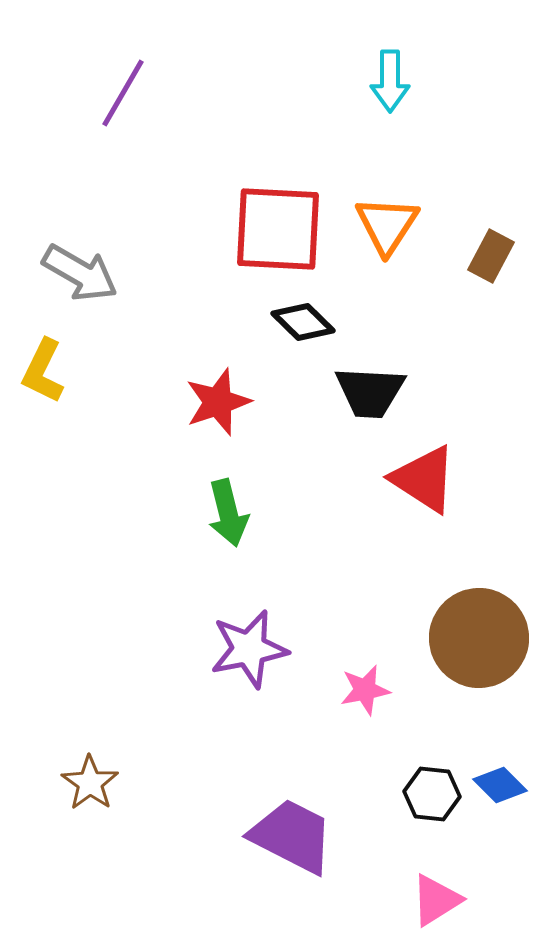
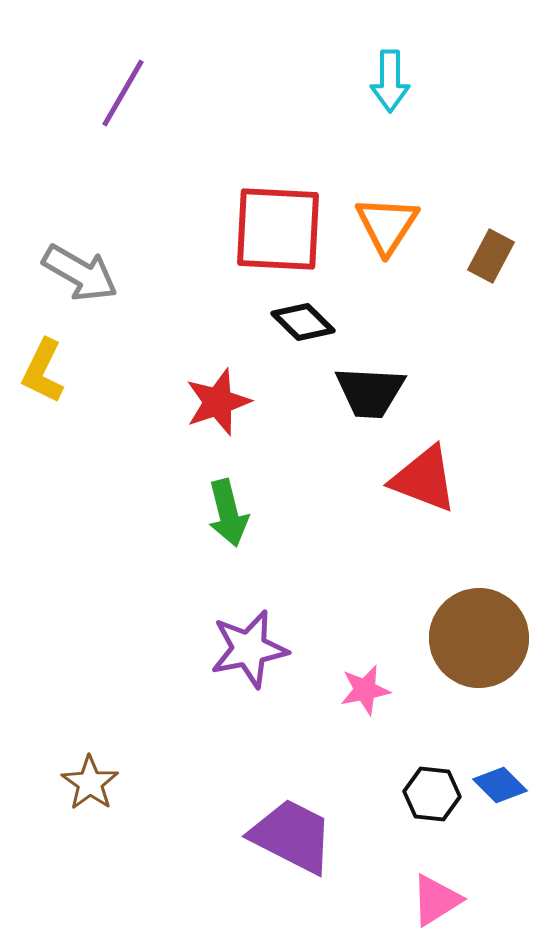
red triangle: rotated 12 degrees counterclockwise
